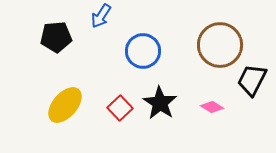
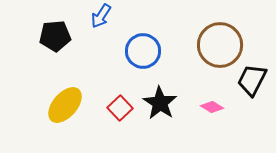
black pentagon: moved 1 px left, 1 px up
